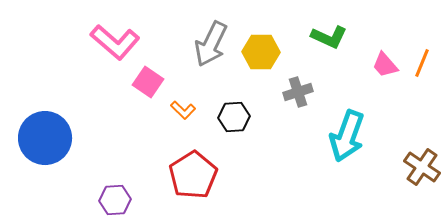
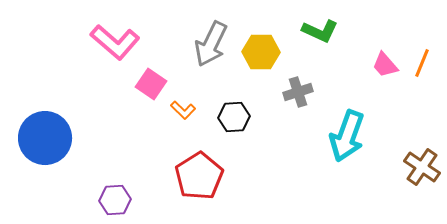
green L-shape: moved 9 px left, 6 px up
pink square: moved 3 px right, 2 px down
red pentagon: moved 6 px right, 1 px down
